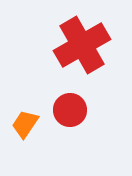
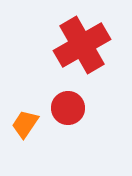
red circle: moved 2 px left, 2 px up
